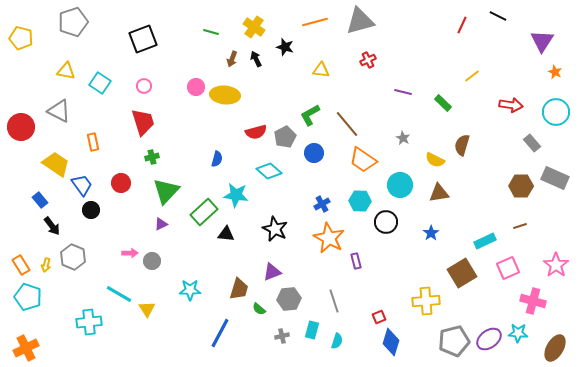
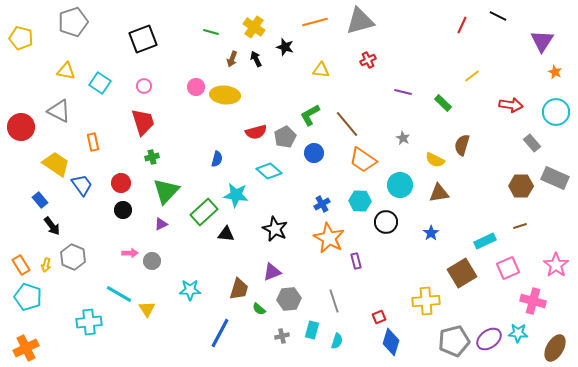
black circle at (91, 210): moved 32 px right
